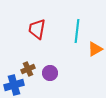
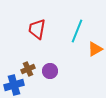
cyan line: rotated 15 degrees clockwise
purple circle: moved 2 px up
